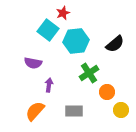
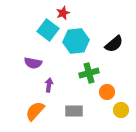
black semicircle: moved 1 px left
green cross: rotated 18 degrees clockwise
